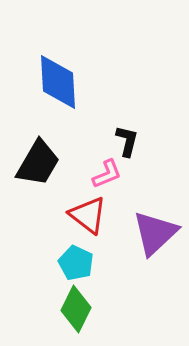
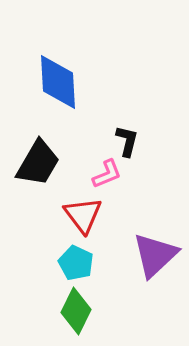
red triangle: moved 5 px left; rotated 15 degrees clockwise
purple triangle: moved 22 px down
green diamond: moved 2 px down
